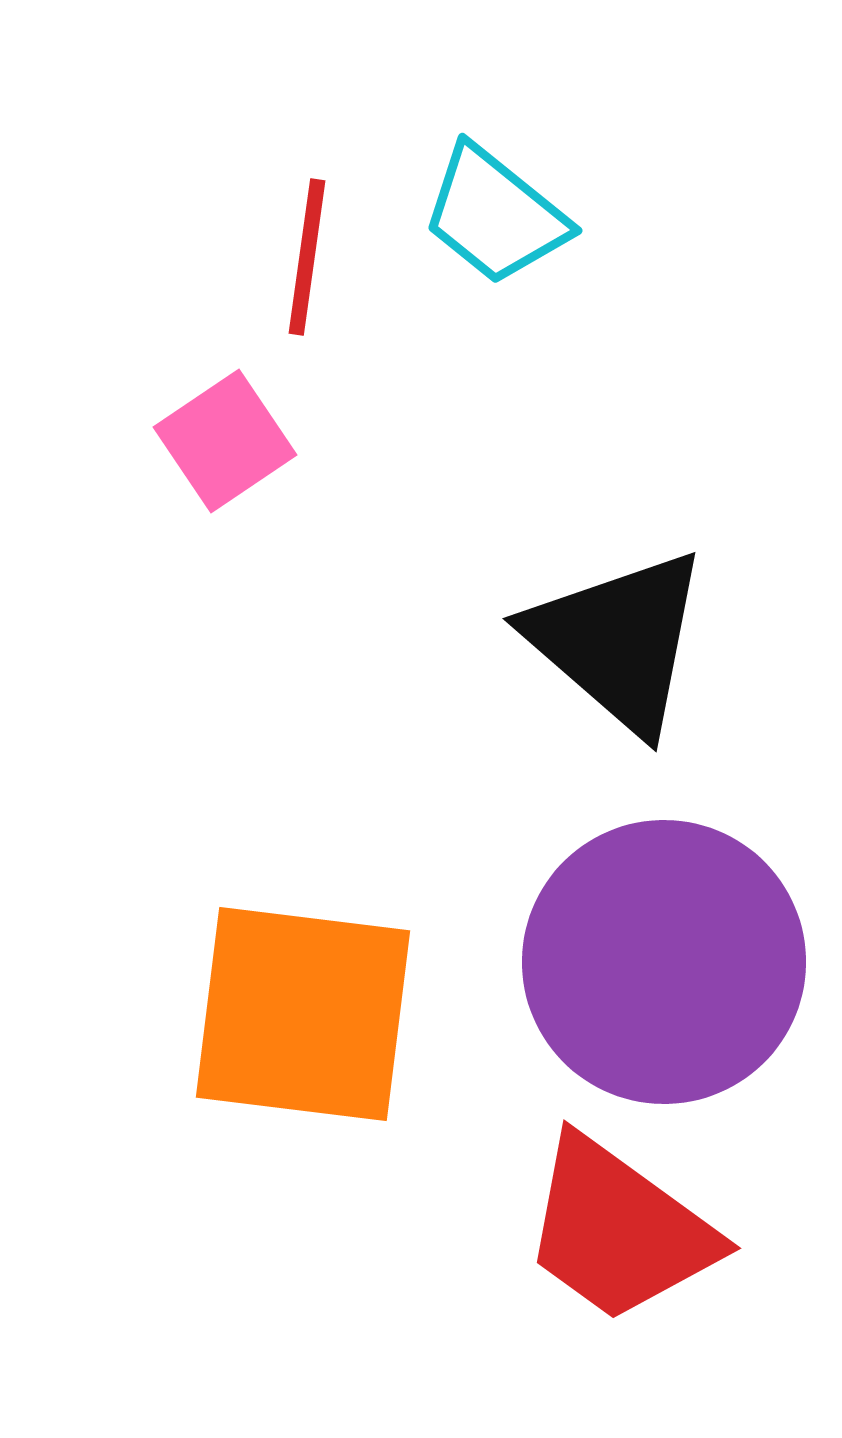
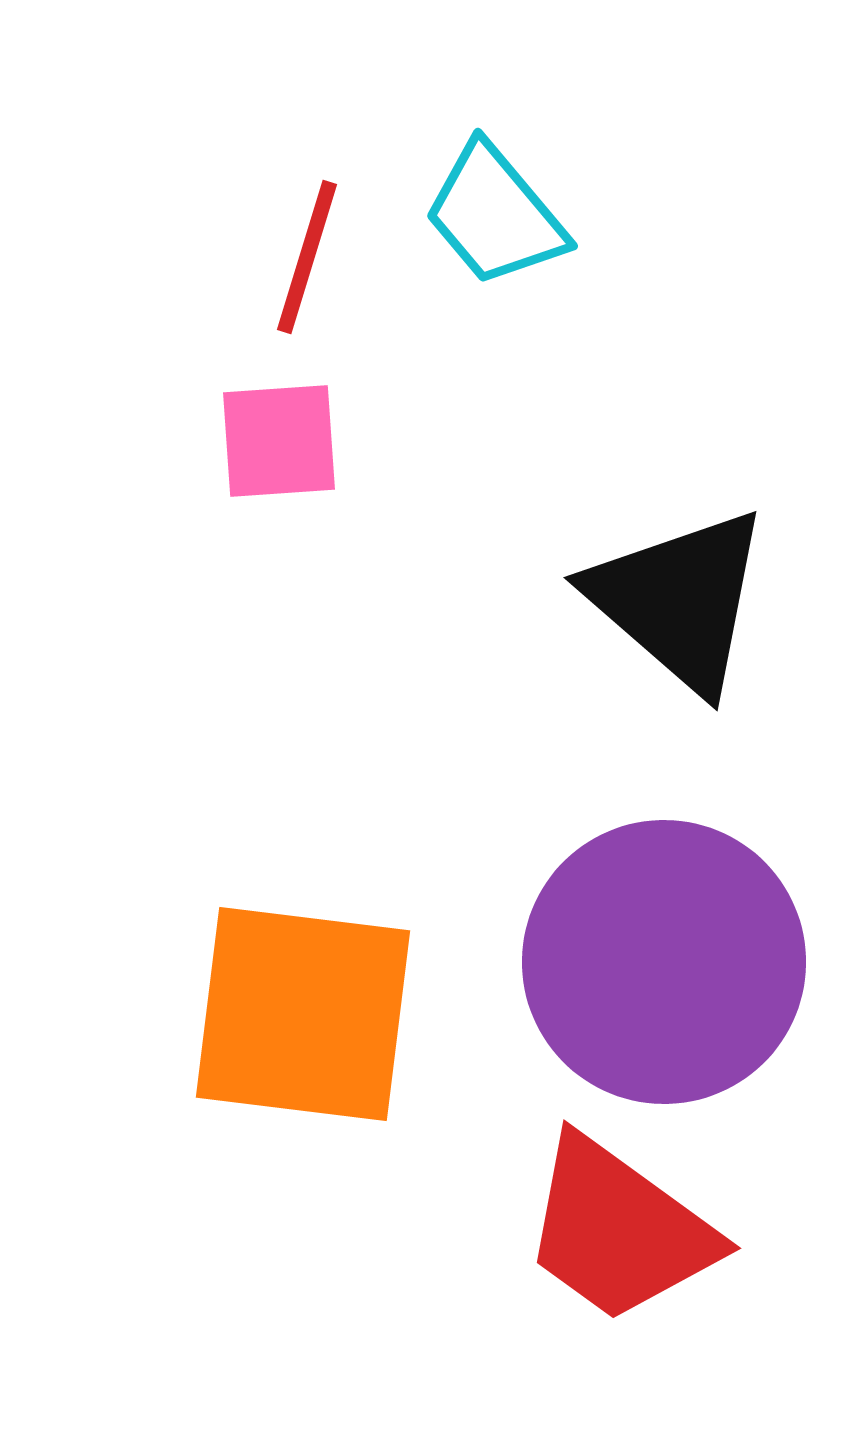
cyan trapezoid: rotated 11 degrees clockwise
red line: rotated 9 degrees clockwise
pink square: moved 54 px right; rotated 30 degrees clockwise
black triangle: moved 61 px right, 41 px up
